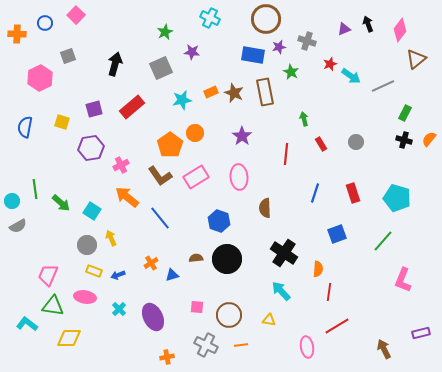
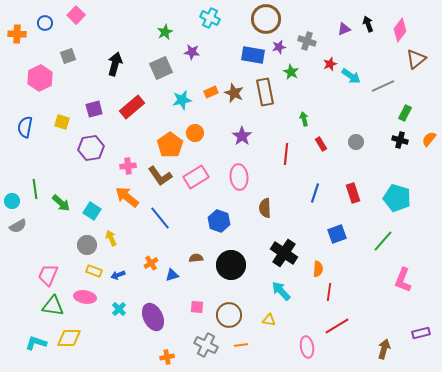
black cross at (404, 140): moved 4 px left
pink cross at (121, 165): moved 7 px right, 1 px down; rotated 21 degrees clockwise
black circle at (227, 259): moved 4 px right, 6 px down
cyan L-shape at (27, 324): moved 9 px right, 19 px down; rotated 20 degrees counterclockwise
brown arrow at (384, 349): rotated 42 degrees clockwise
